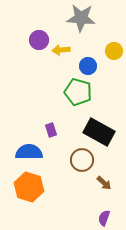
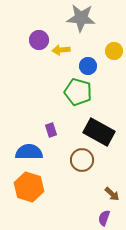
brown arrow: moved 8 px right, 11 px down
